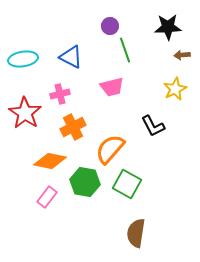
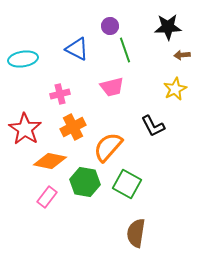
blue triangle: moved 6 px right, 8 px up
red star: moved 16 px down
orange semicircle: moved 2 px left, 2 px up
